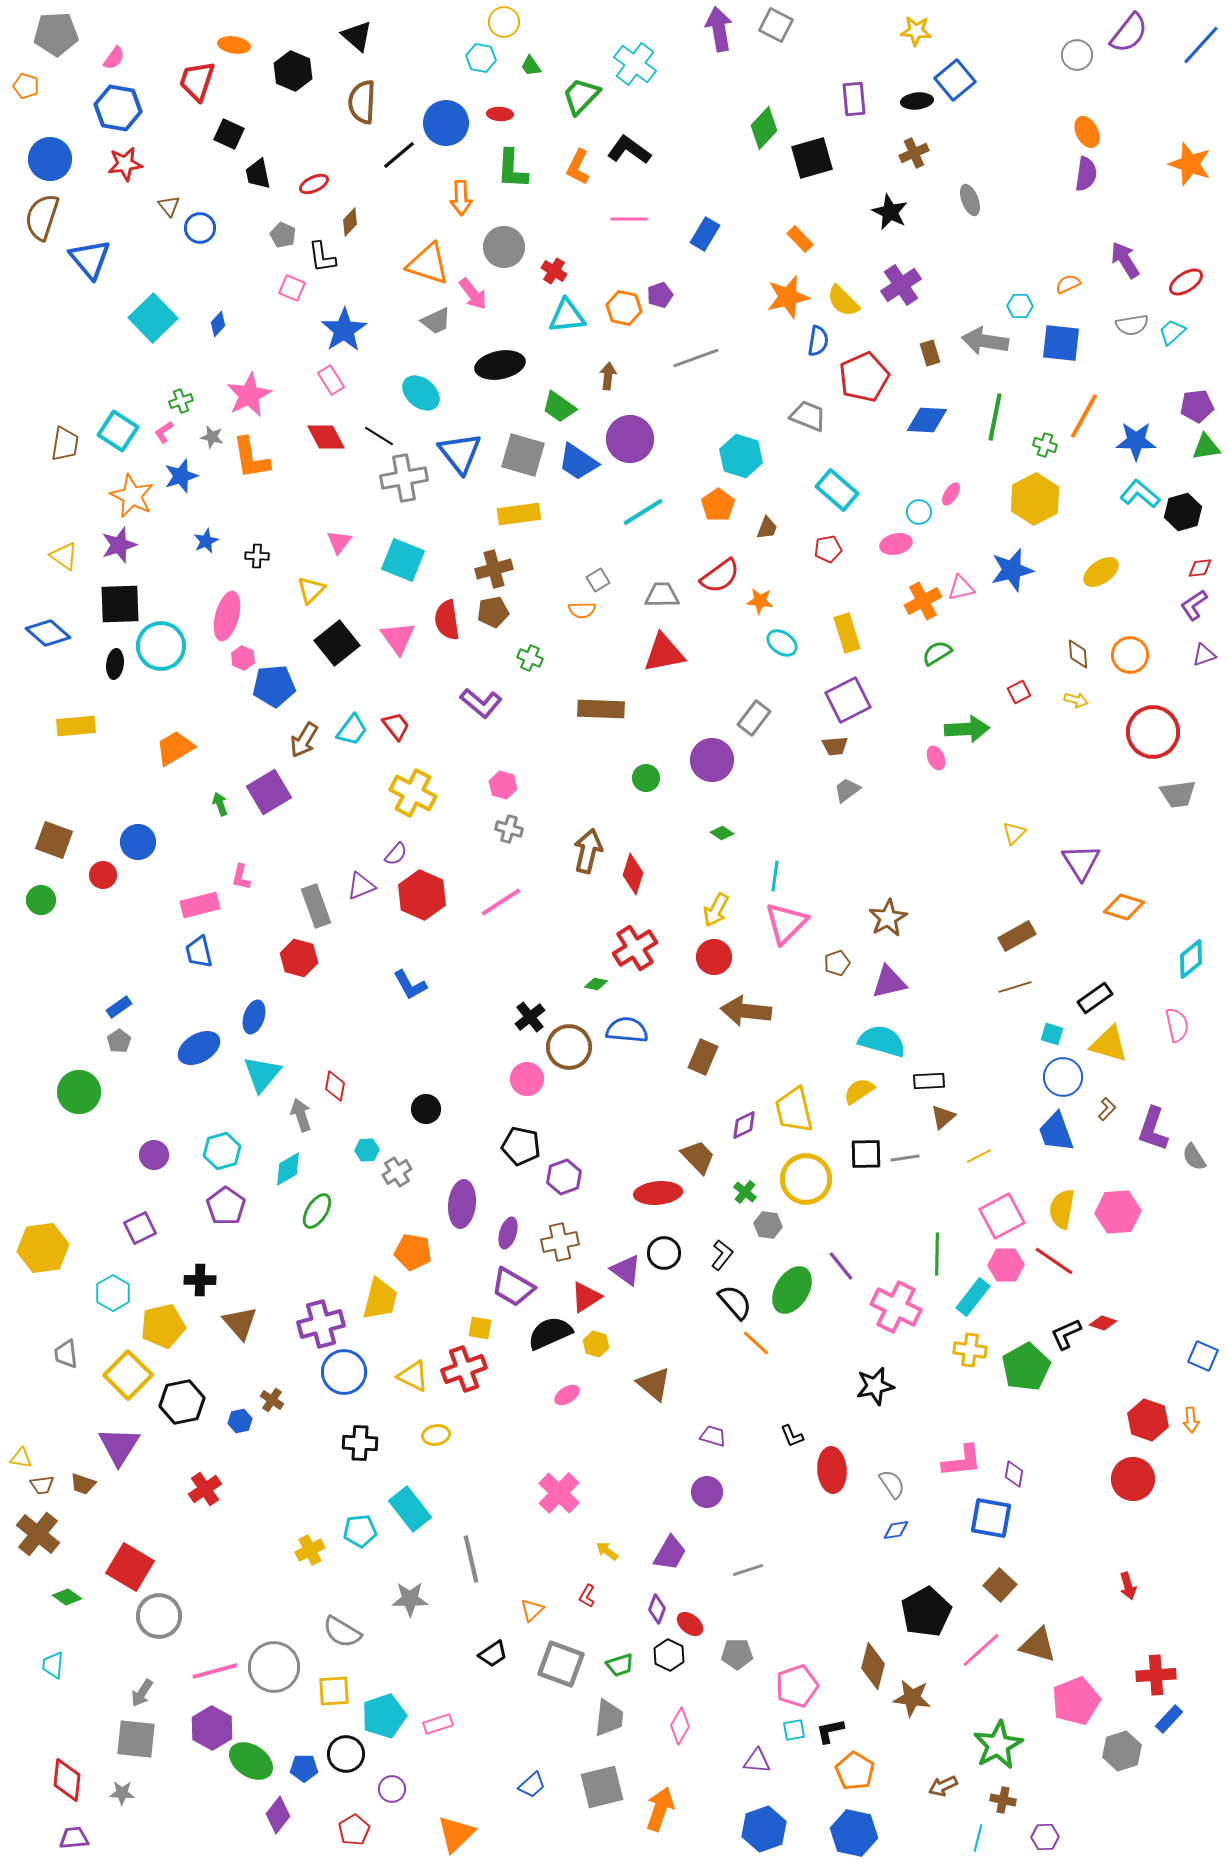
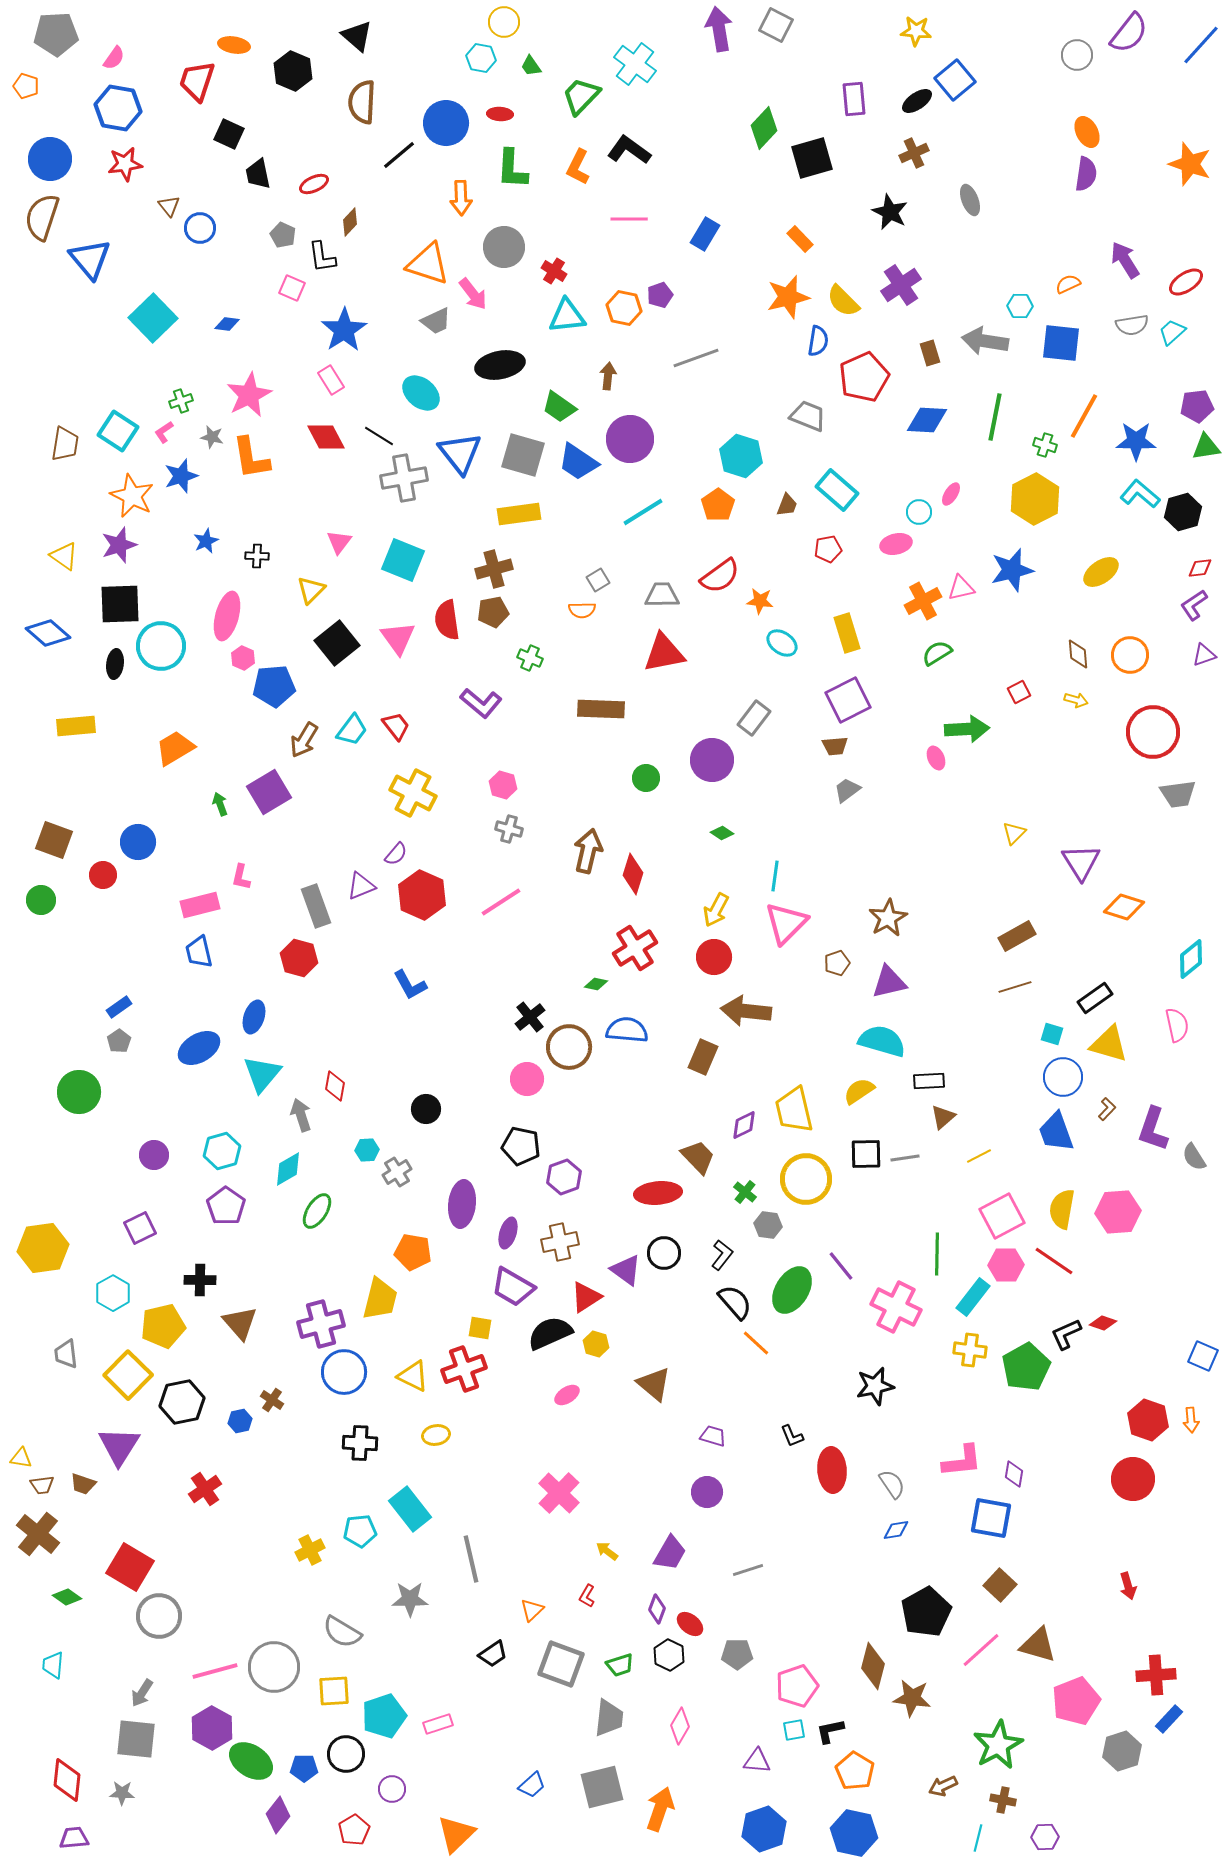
black ellipse at (917, 101): rotated 28 degrees counterclockwise
blue diamond at (218, 324): moved 9 px right; rotated 55 degrees clockwise
brown trapezoid at (767, 528): moved 20 px right, 23 px up
